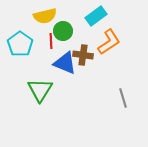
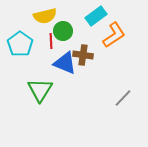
orange L-shape: moved 5 px right, 7 px up
gray line: rotated 60 degrees clockwise
